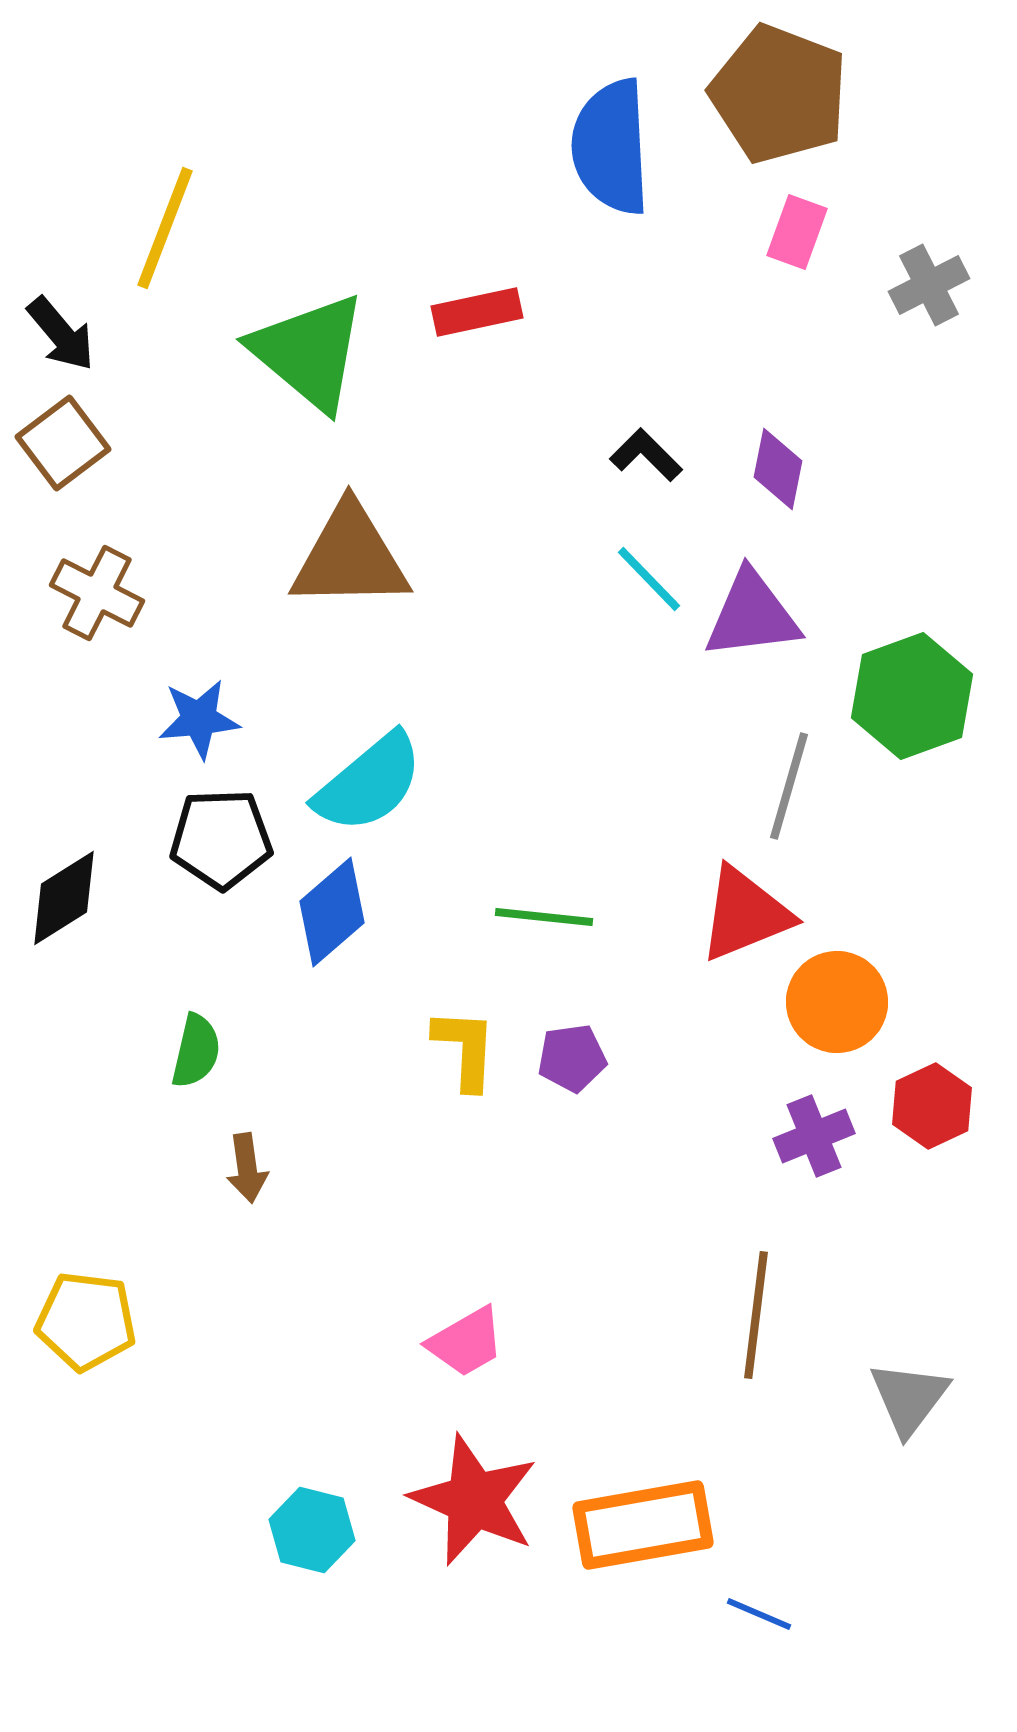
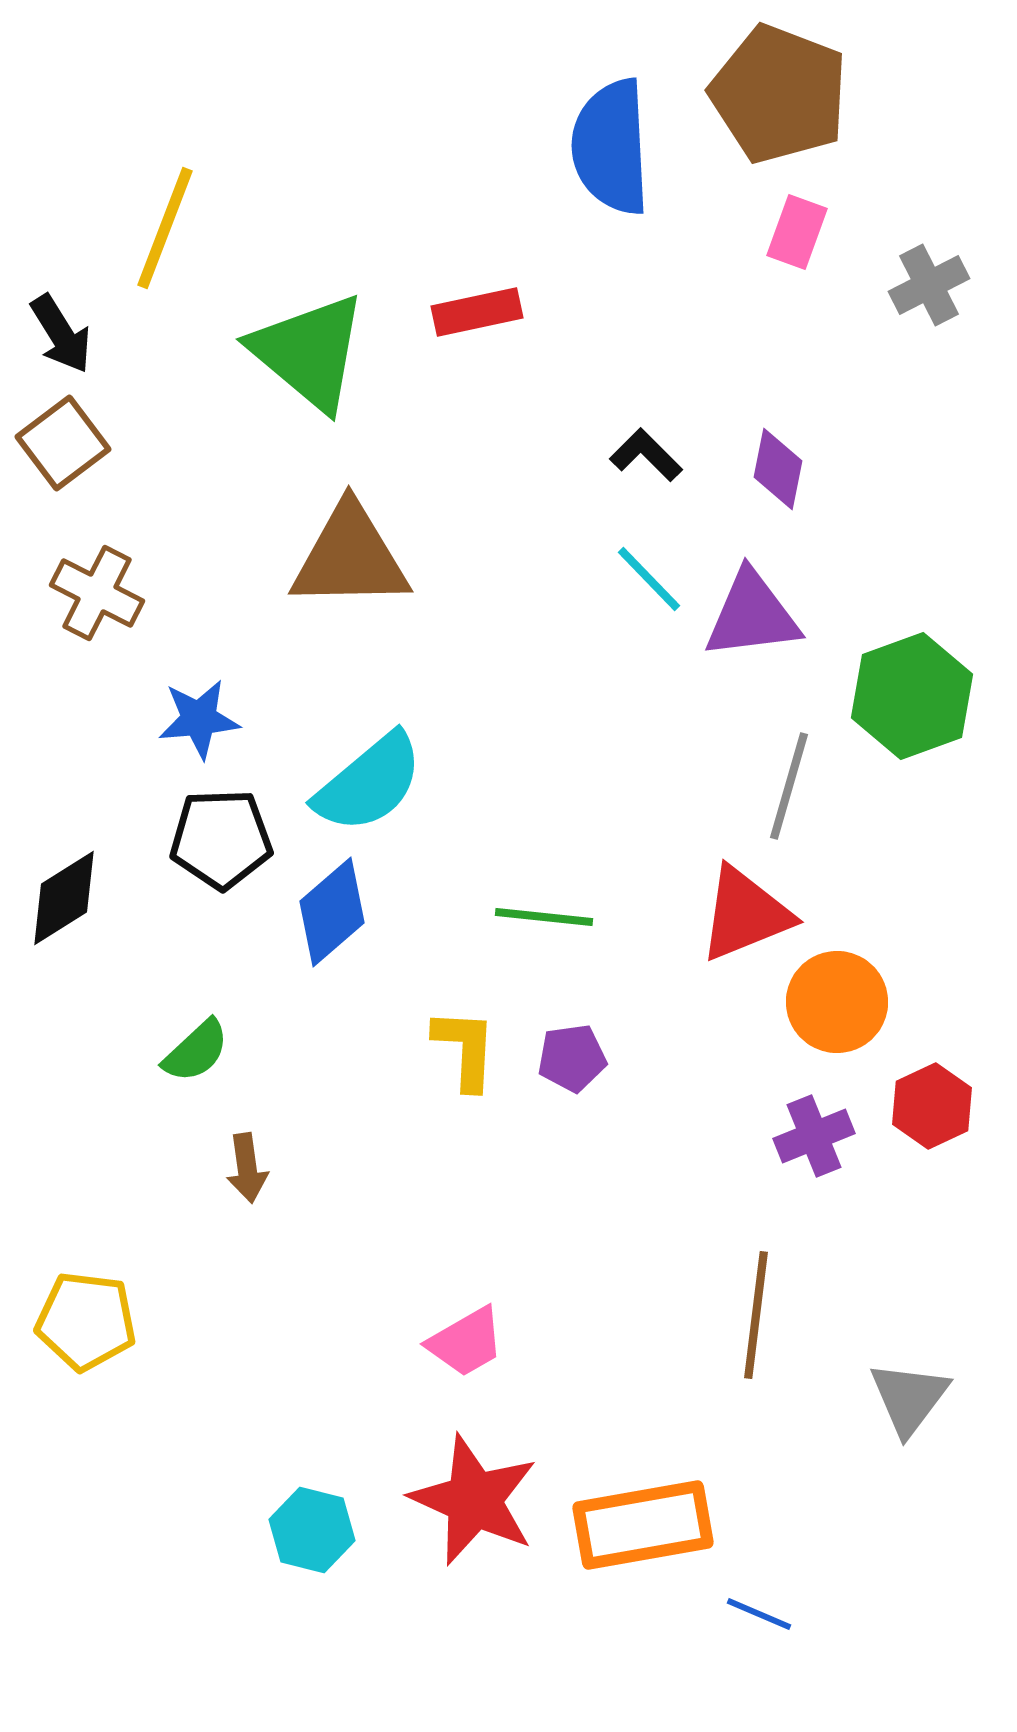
black arrow: rotated 8 degrees clockwise
green semicircle: rotated 34 degrees clockwise
